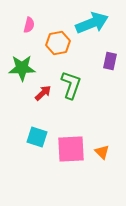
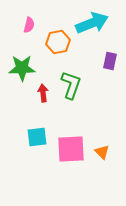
orange hexagon: moved 1 px up
red arrow: rotated 54 degrees counterclockwise
cyan square: rotated 25 degrees counterclockwise
